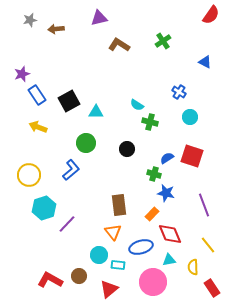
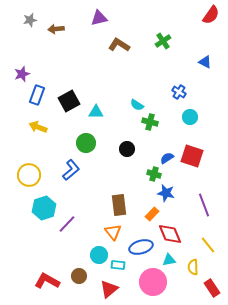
blue rectangle at (37, 95): rotated 54 degrees clockwise
red L-shape at (50, 280): moved 3 px left, 1 px down
